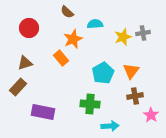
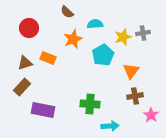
orange rectangle: moved 13 px left; rotated 28 degrees counterclockwise
cyan pentagon: moved 18 px up
brown rectangle: moved 4 px right
purple rectangle: moved 2 px up
